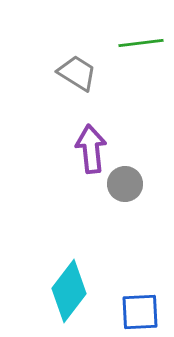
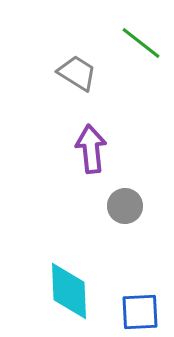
green line: rotated 45 degrees clockwise
gray circle: moved 22 px down
cyan diamond: rotated 40 degrees counterclockwise
